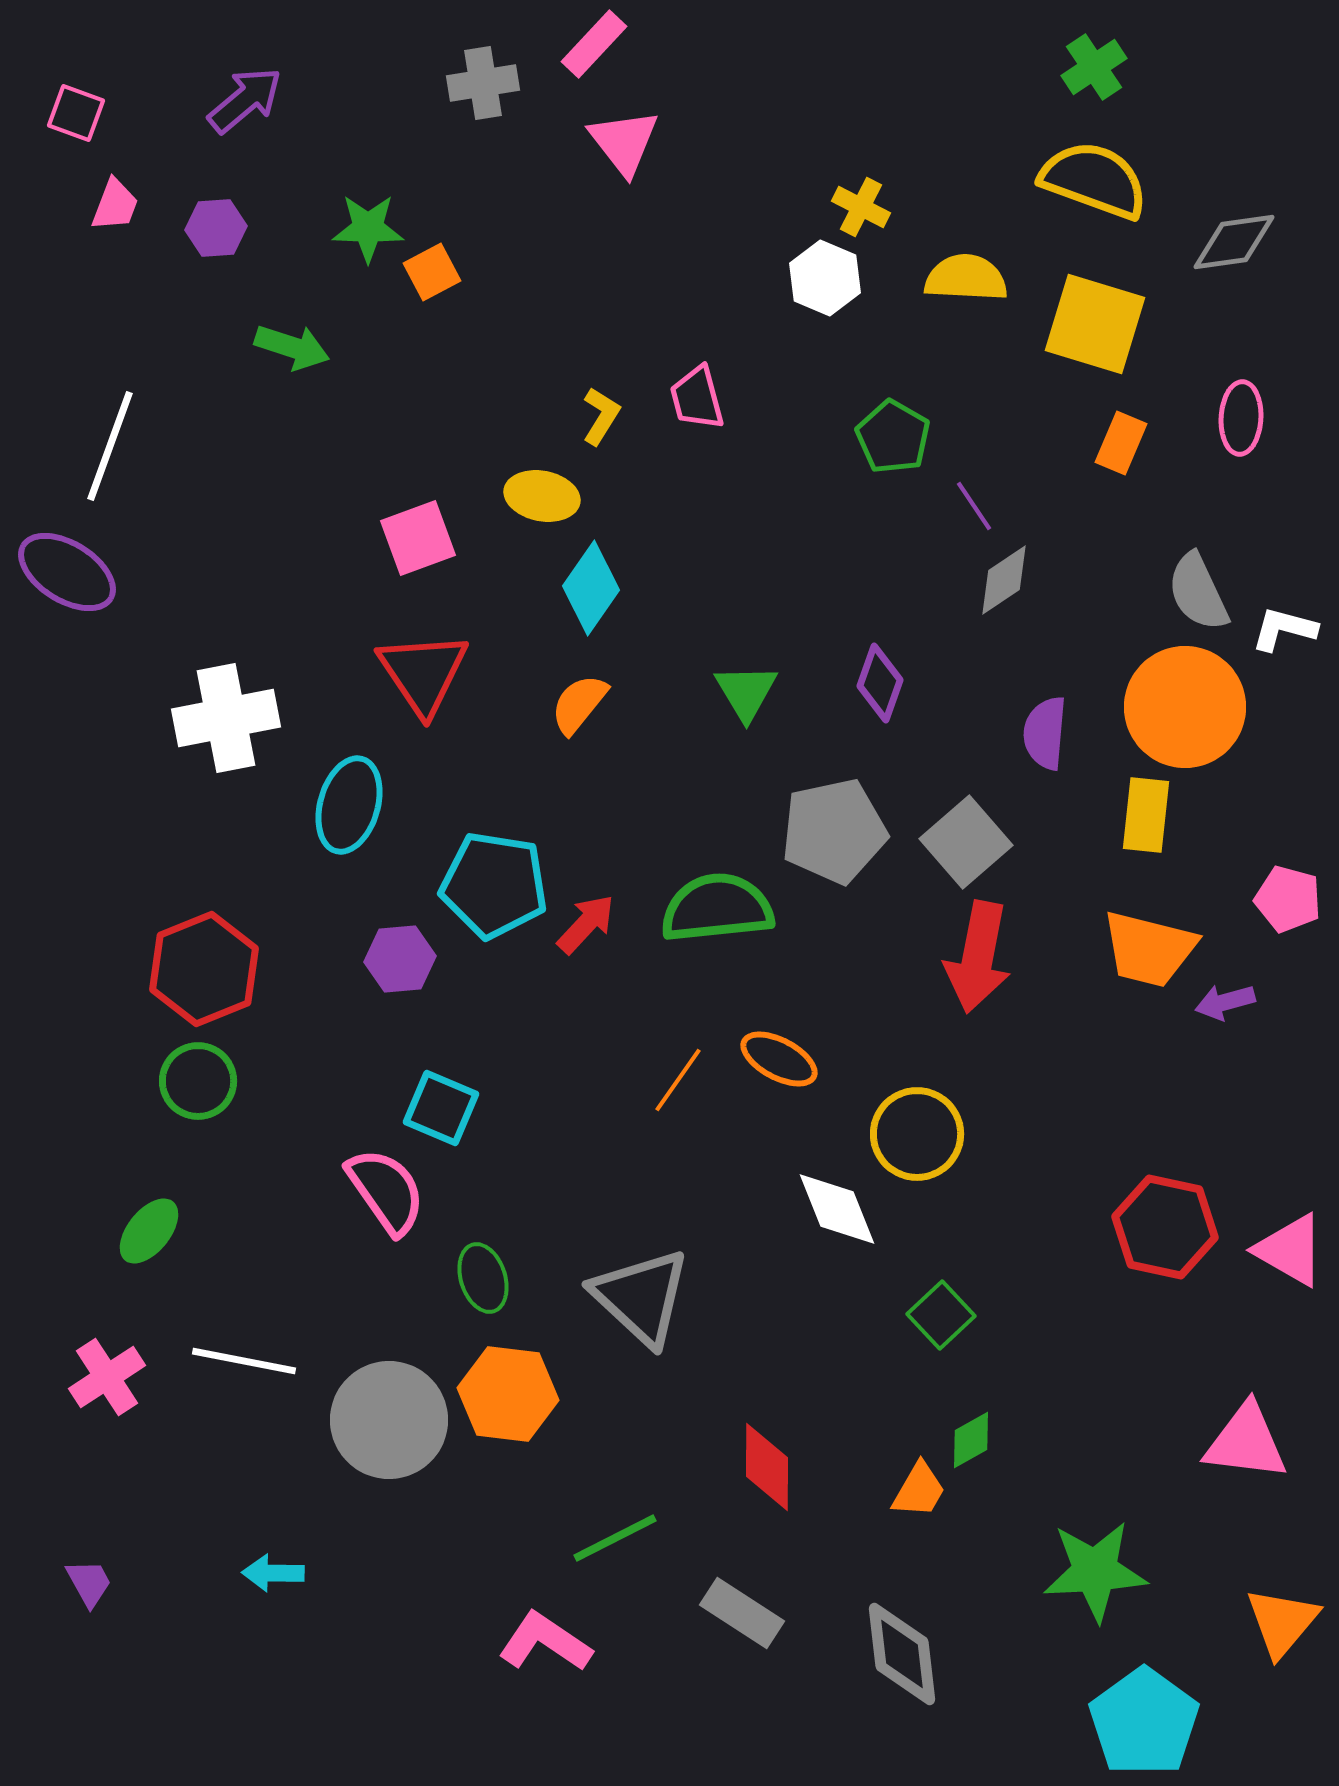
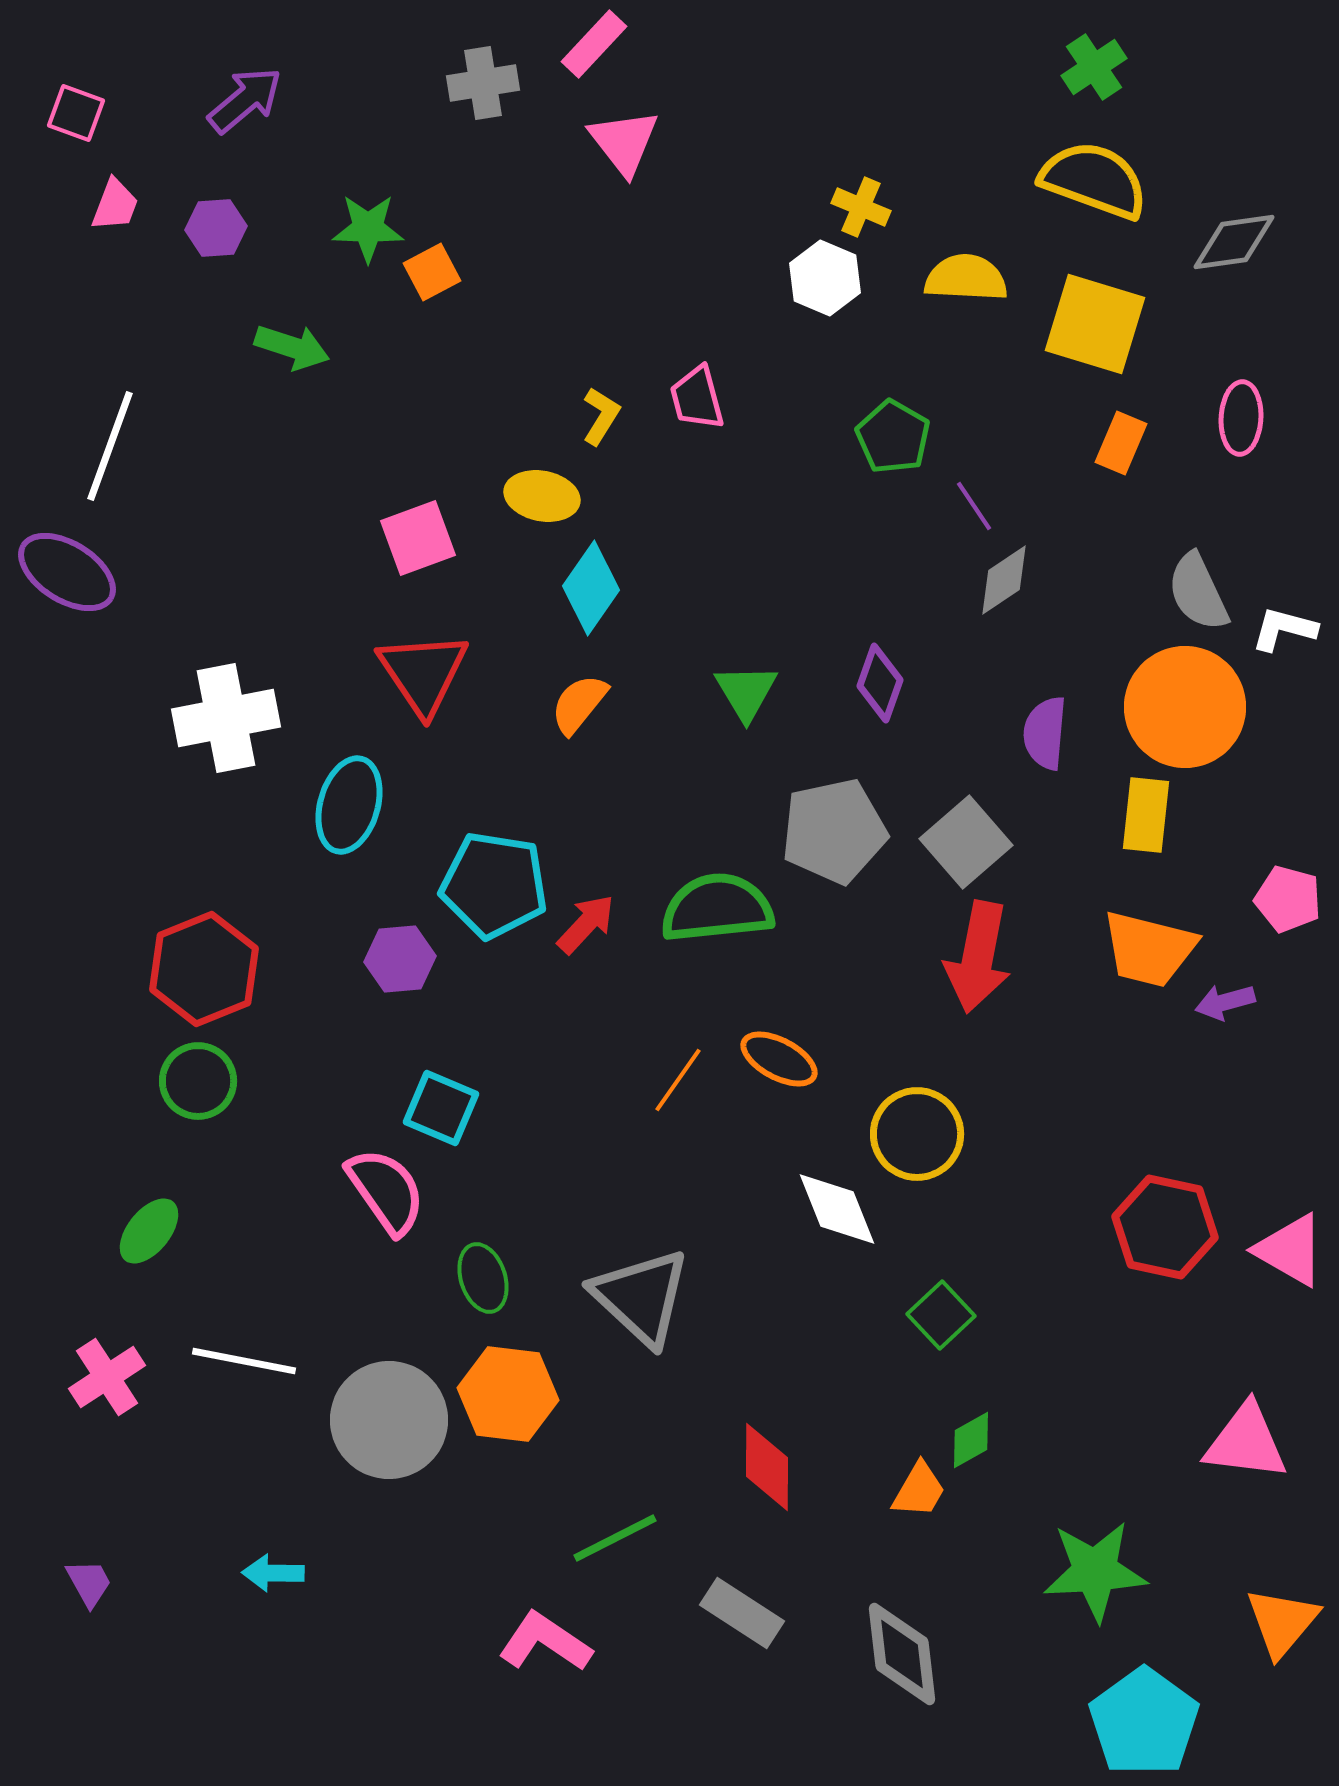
yellow cross at (861, 207): rotated 4 degrees counterclockwise
